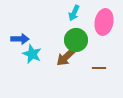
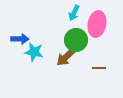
pink ellipse: moved 7 px left, 2 px down
cyan star: moved 2 px right, 2 px up; rotated 12 degrees counterclockwise
